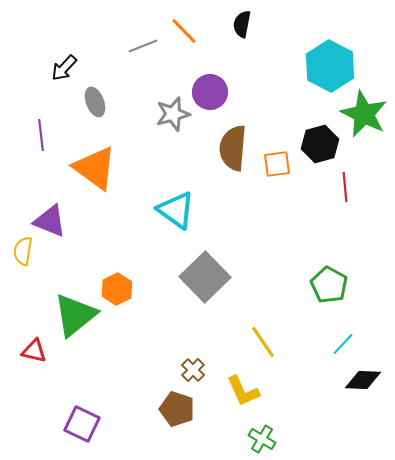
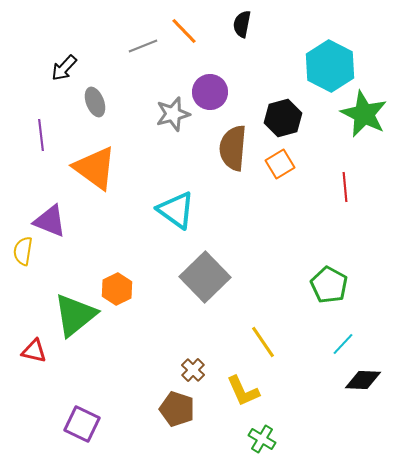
black hexagon: moved 37 px left, 26 px up
orange square: moved 3 px right; rotated 24 degrees counterclockwise
